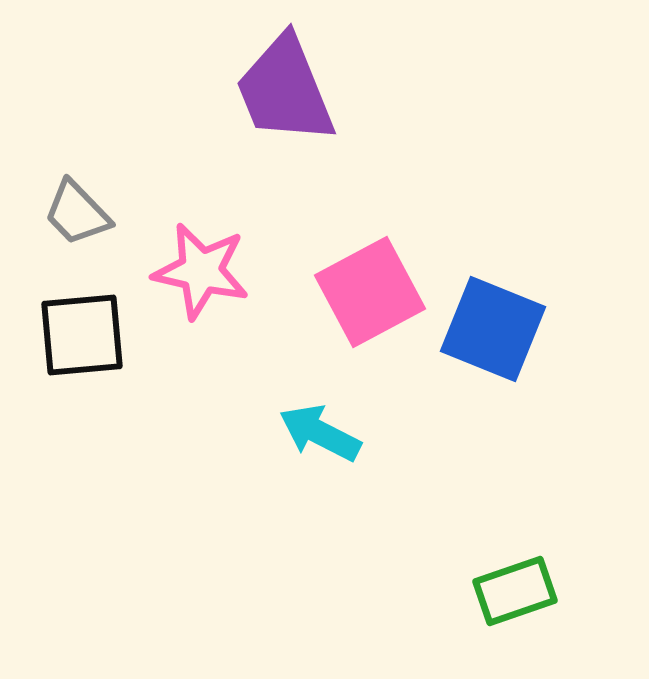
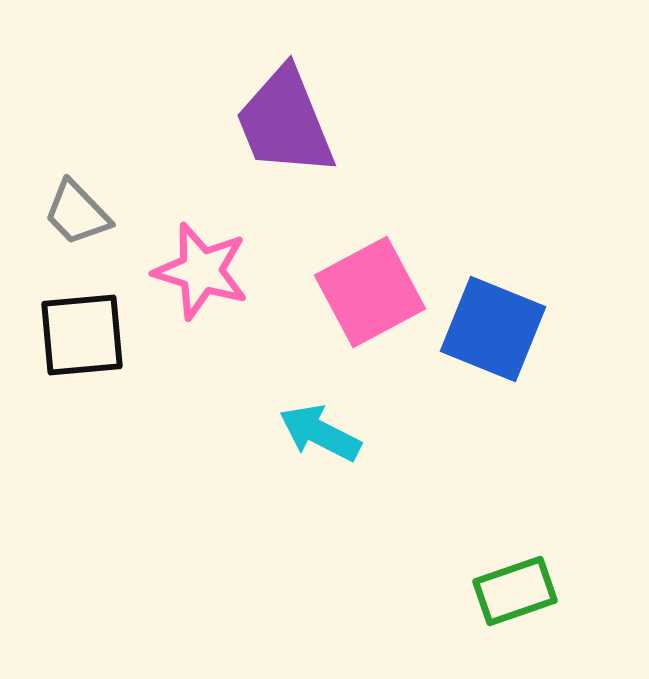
purple trapezoid: moved 32 px down
pink star: rotated 4 degrees clockwise
